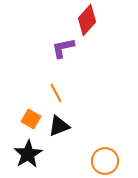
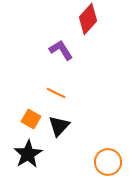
red diamond: moved 1 px right, 1 px up
purple L-shape: moved 2 px left, 2 px down; rotated 70 degrees clockwise
orange line: rotated 36 degrees counterclockwise
black triangle: rotated 25 degrees counterclockwise
orange circle: moved 3 px right, 1 px down
